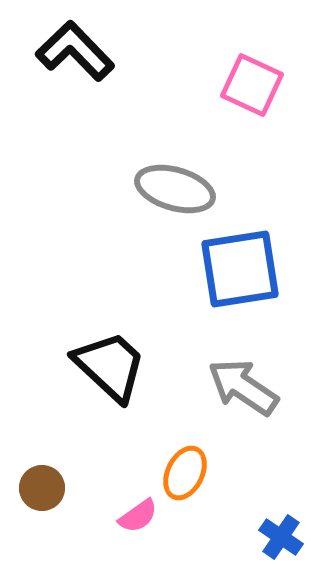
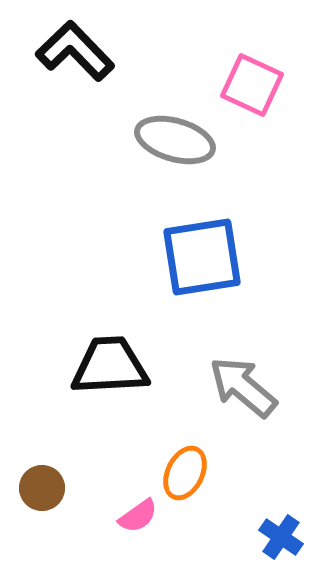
gray ellipse: moved 49 px up
blue square: moved 38 px left, 12 px up
black trapezoid: rotated 46 degrees counterclockwise
gray arrow: rotated 6 degrees clockwise
